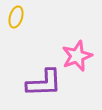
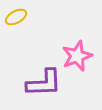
yellow ellipse: rotated 45 degrees clockwise
